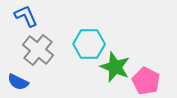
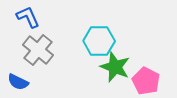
blue L-shape: moved 2 px right, 1 px down
cyan hexagon: moved 10 px right, 3 px up
